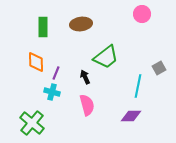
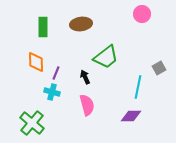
cyan line: moved 1 px down
